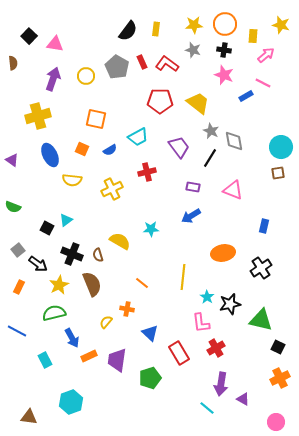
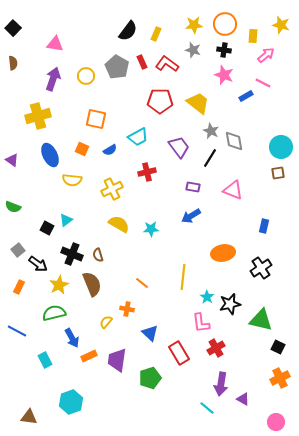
yellow rectangle at (156, 29): moved 5 px down; rotated 16 degrees clockwise
black square at (29, 36): moved 16 px left, 8 px up
yellow semicircle at (120, 241): moved 1 px left, 17 px up
